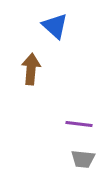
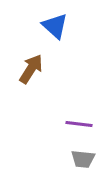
brown arrow: rotated 28 degrees clockwise
